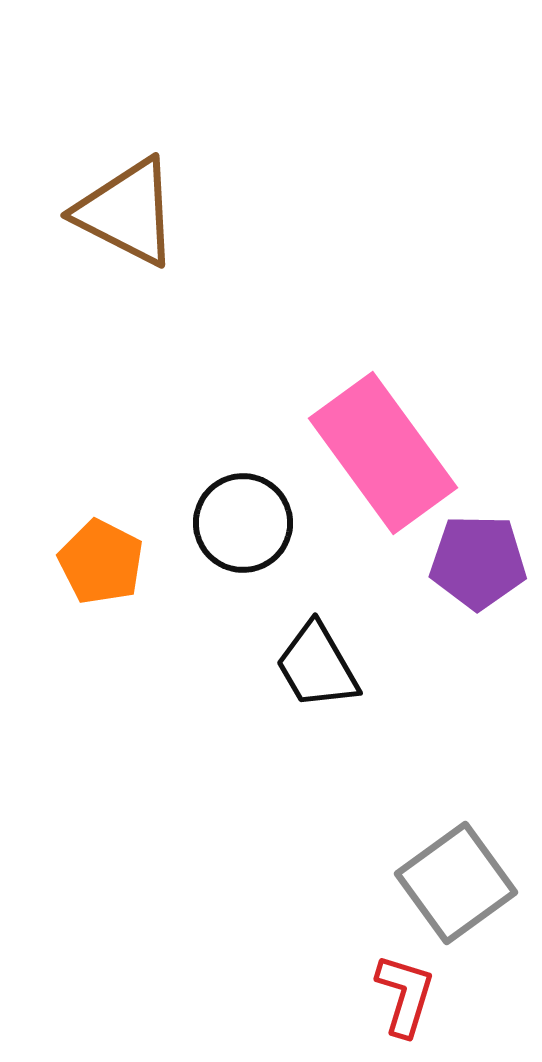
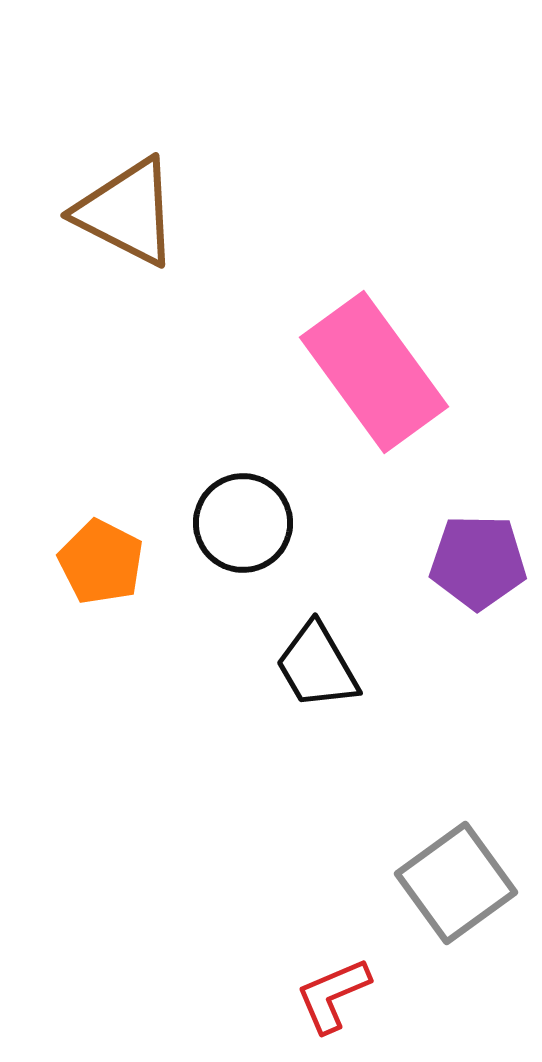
pink rectangle: moved 9 px left, 81 px up
red L-shape: moved 72 px left; rotated 130 degrees counterclockwise
